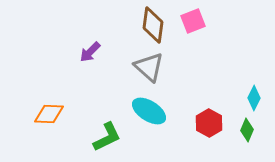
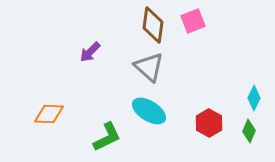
green diamond: moved 2 px right, 1 px down
